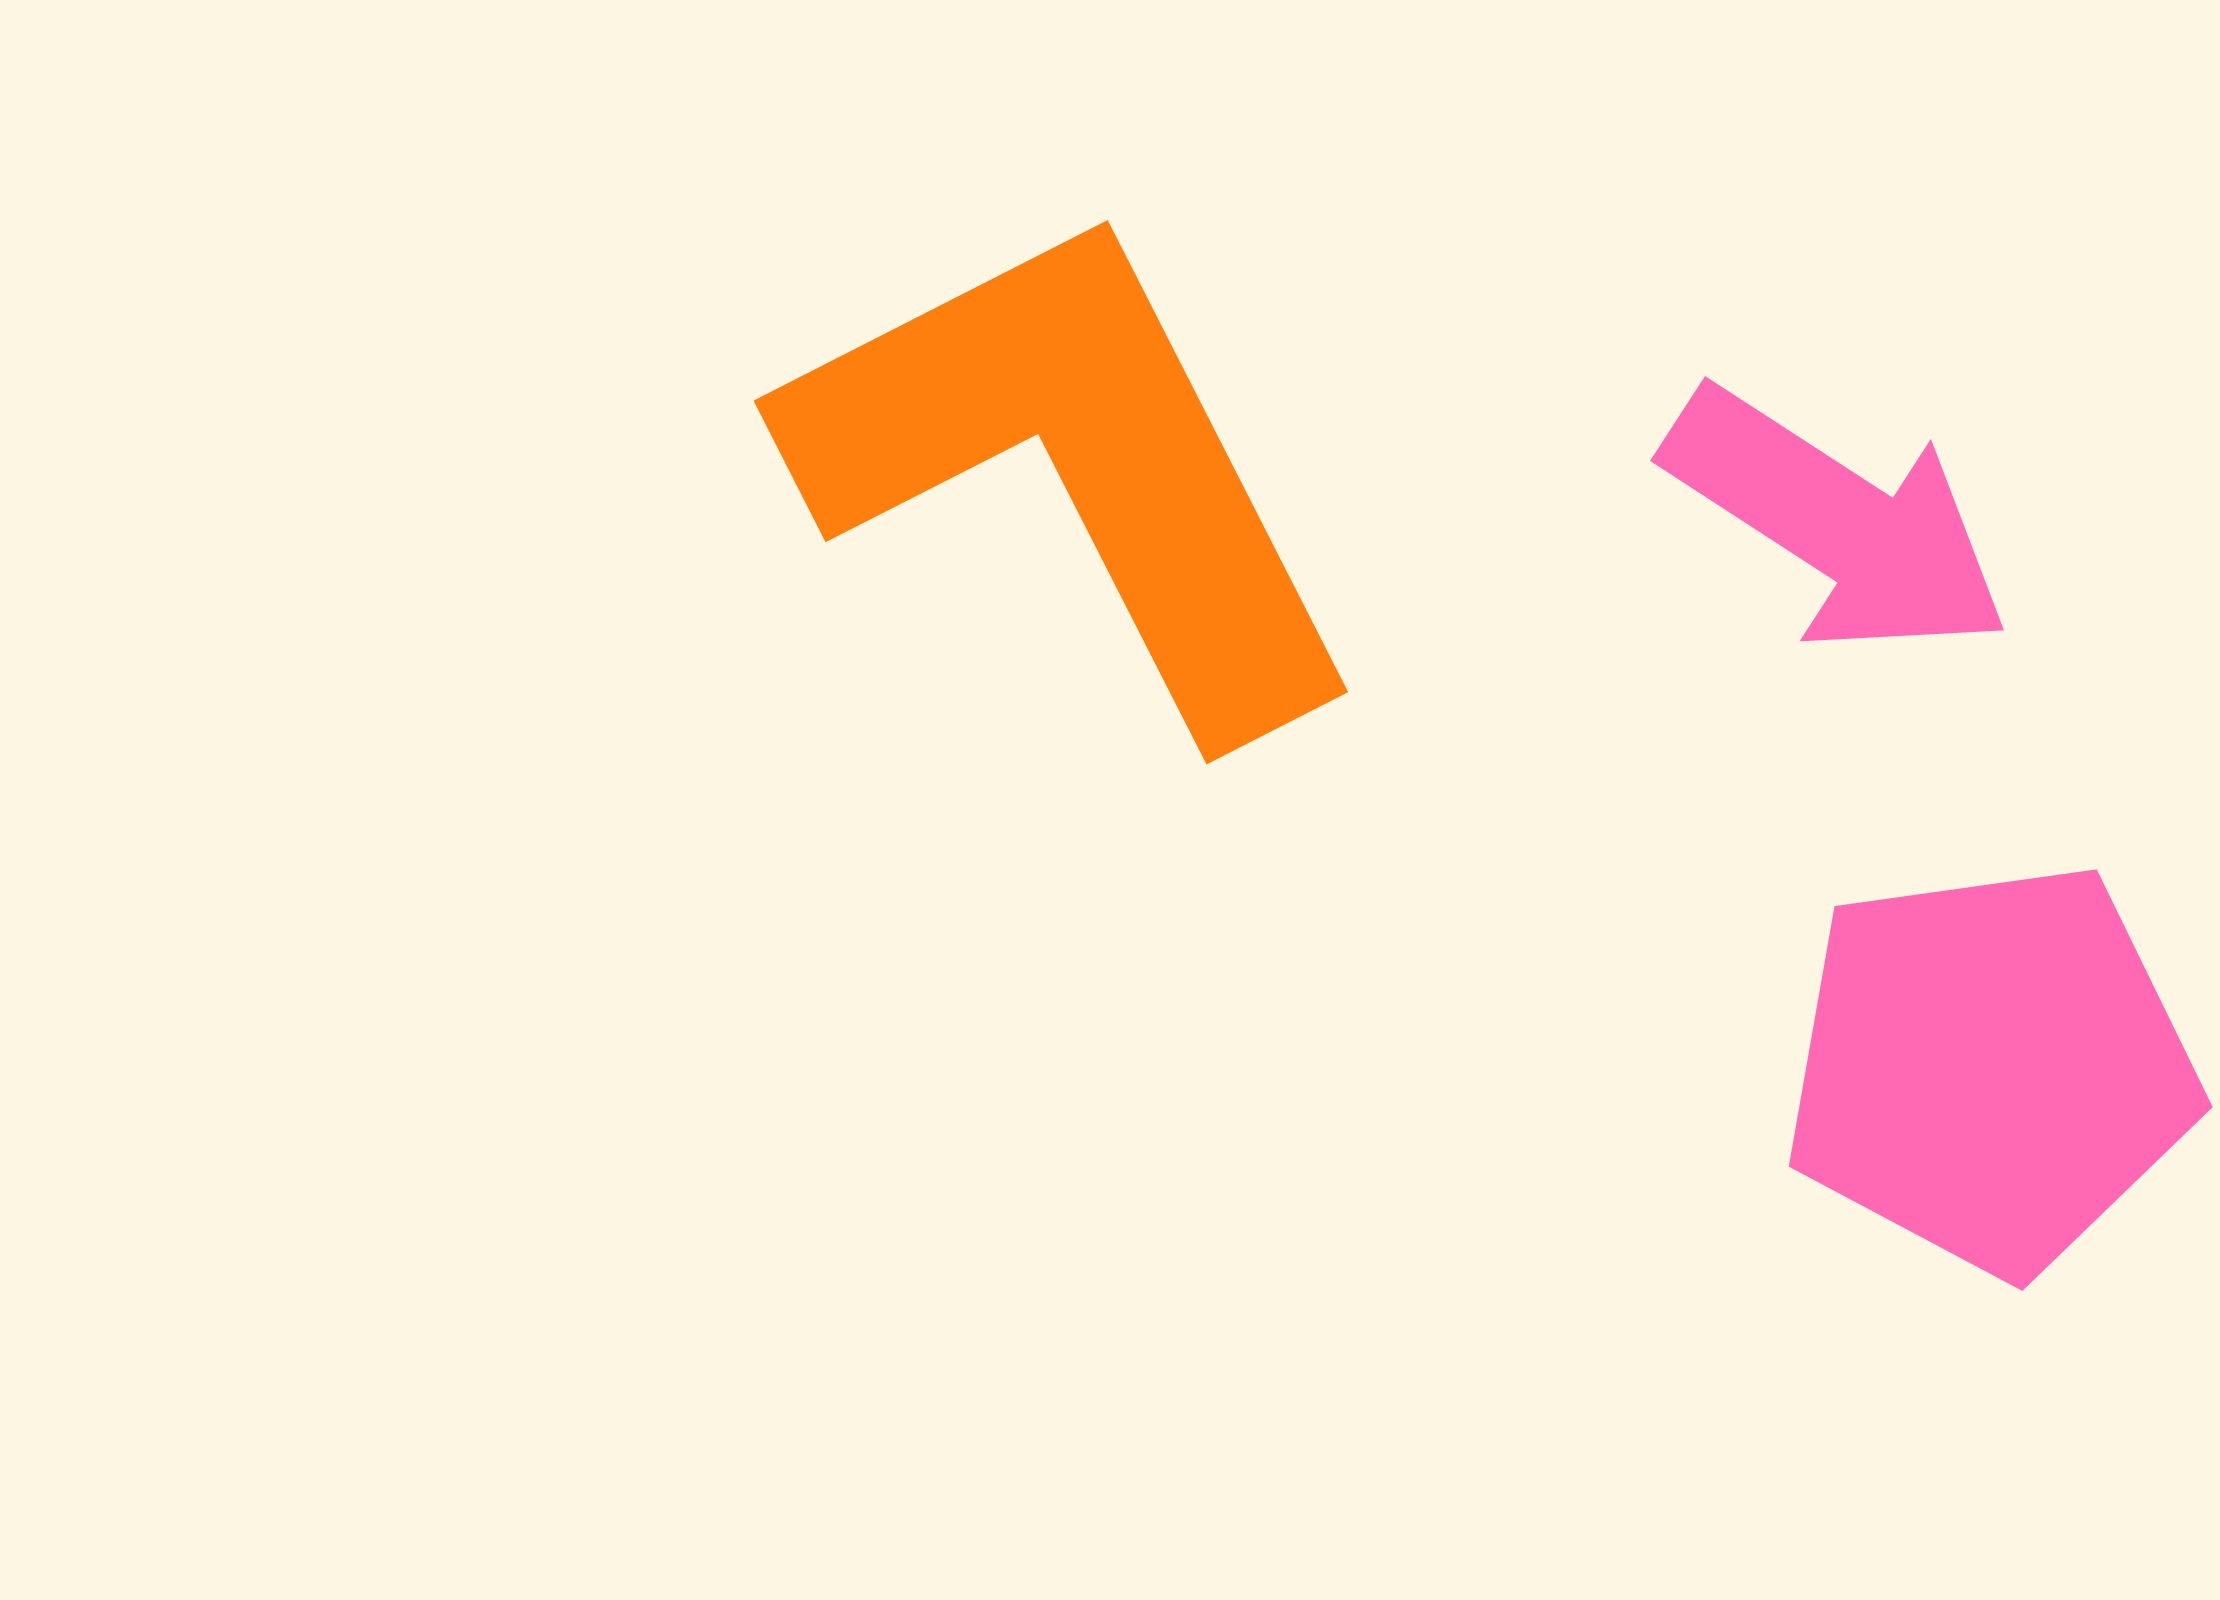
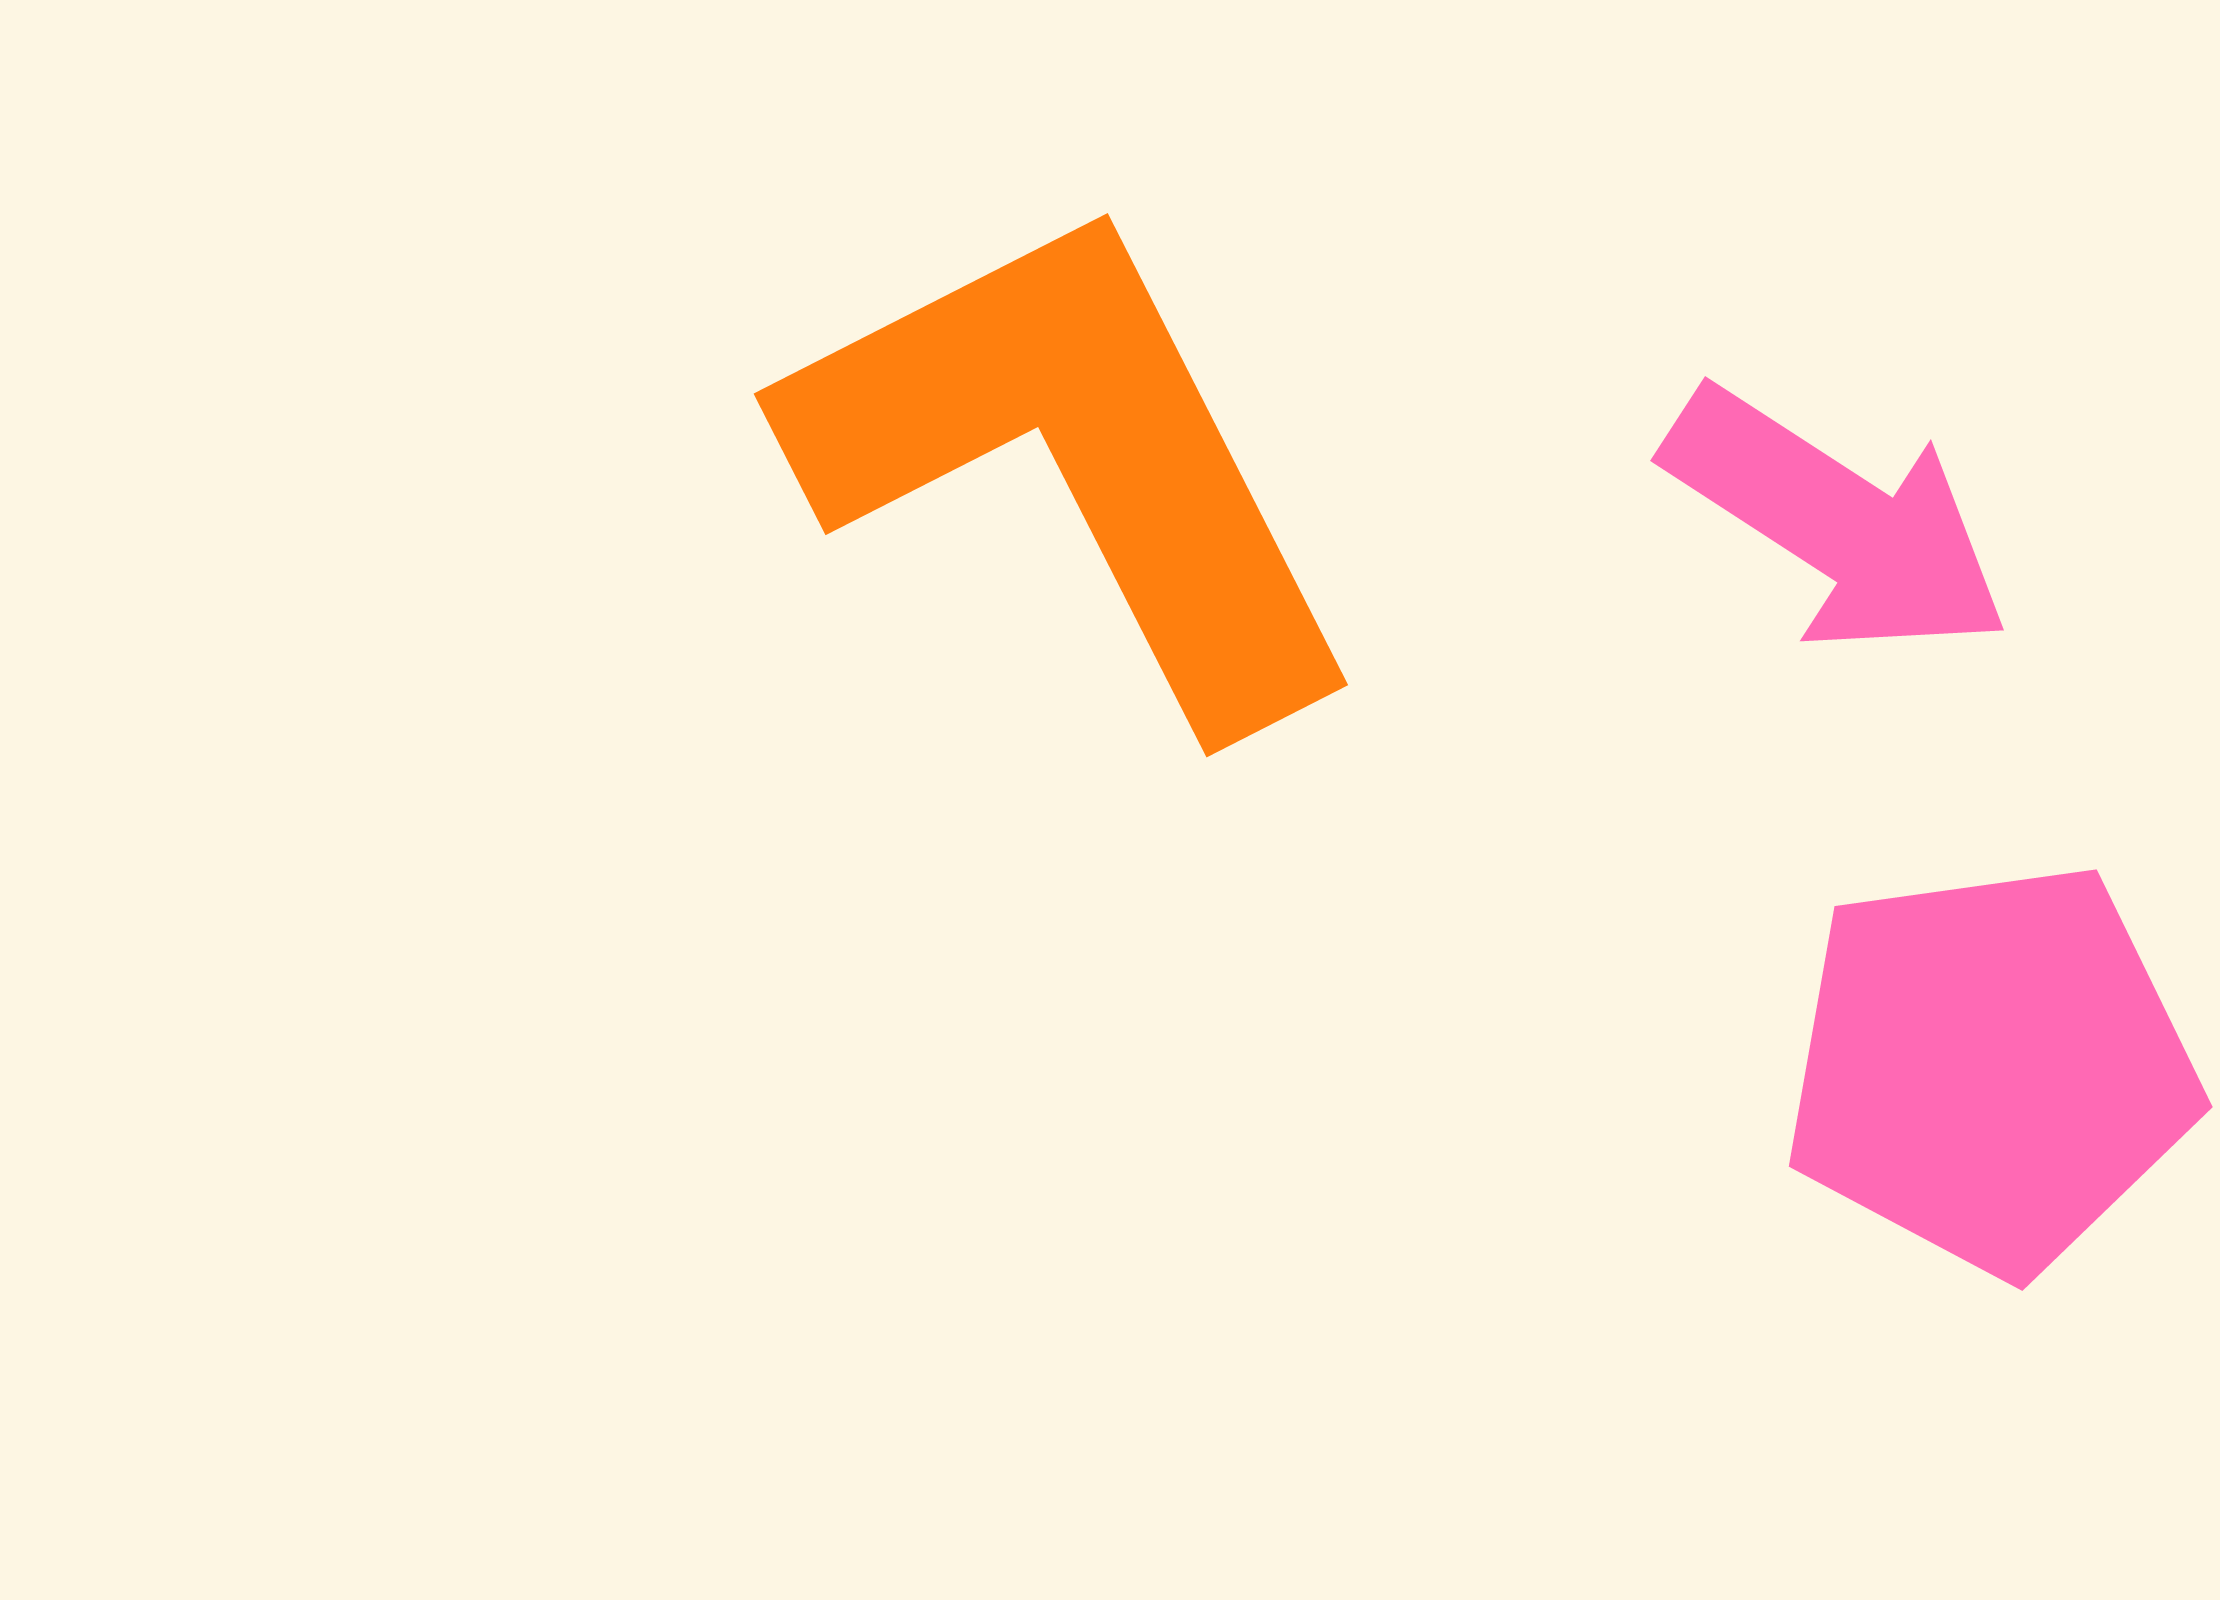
orange L-shape: moved 7 px up
